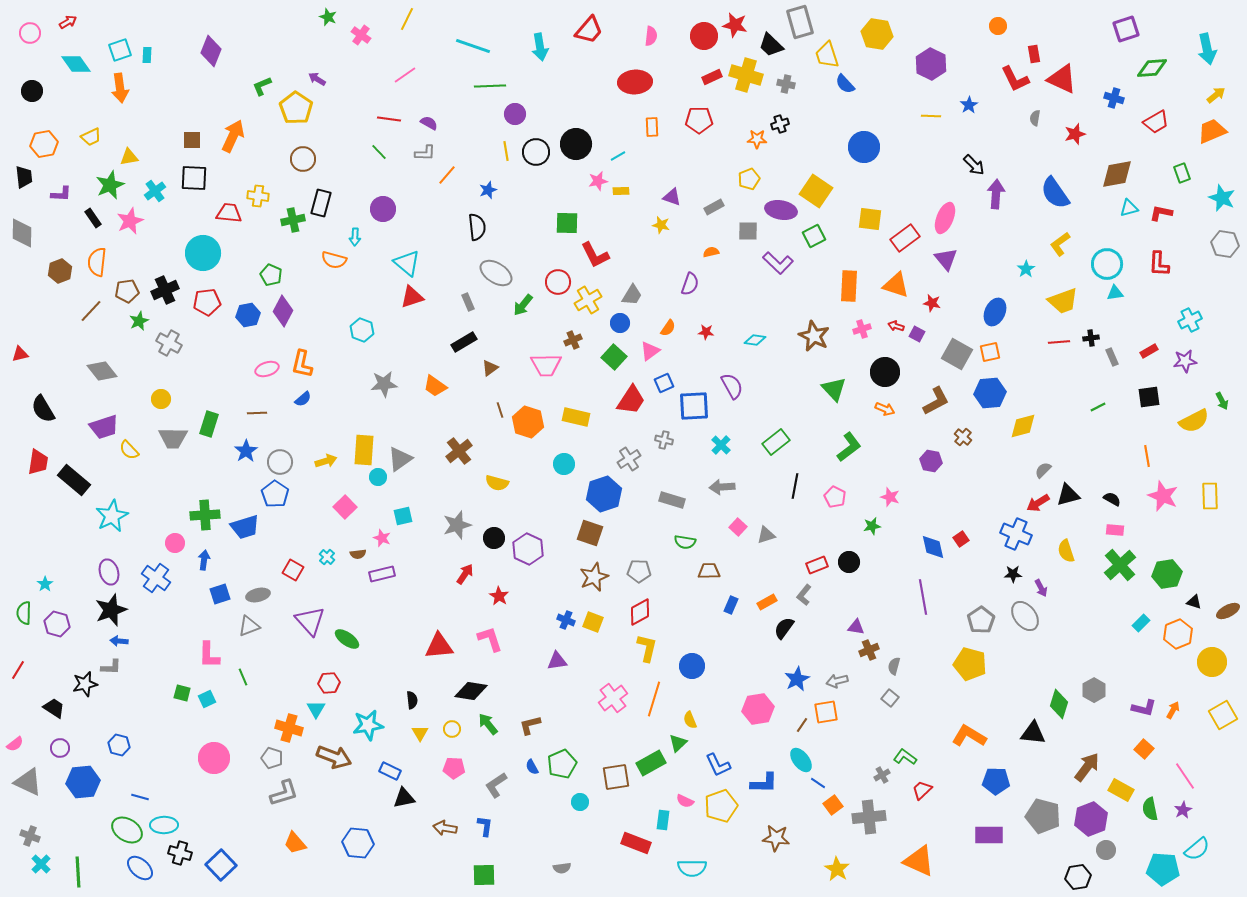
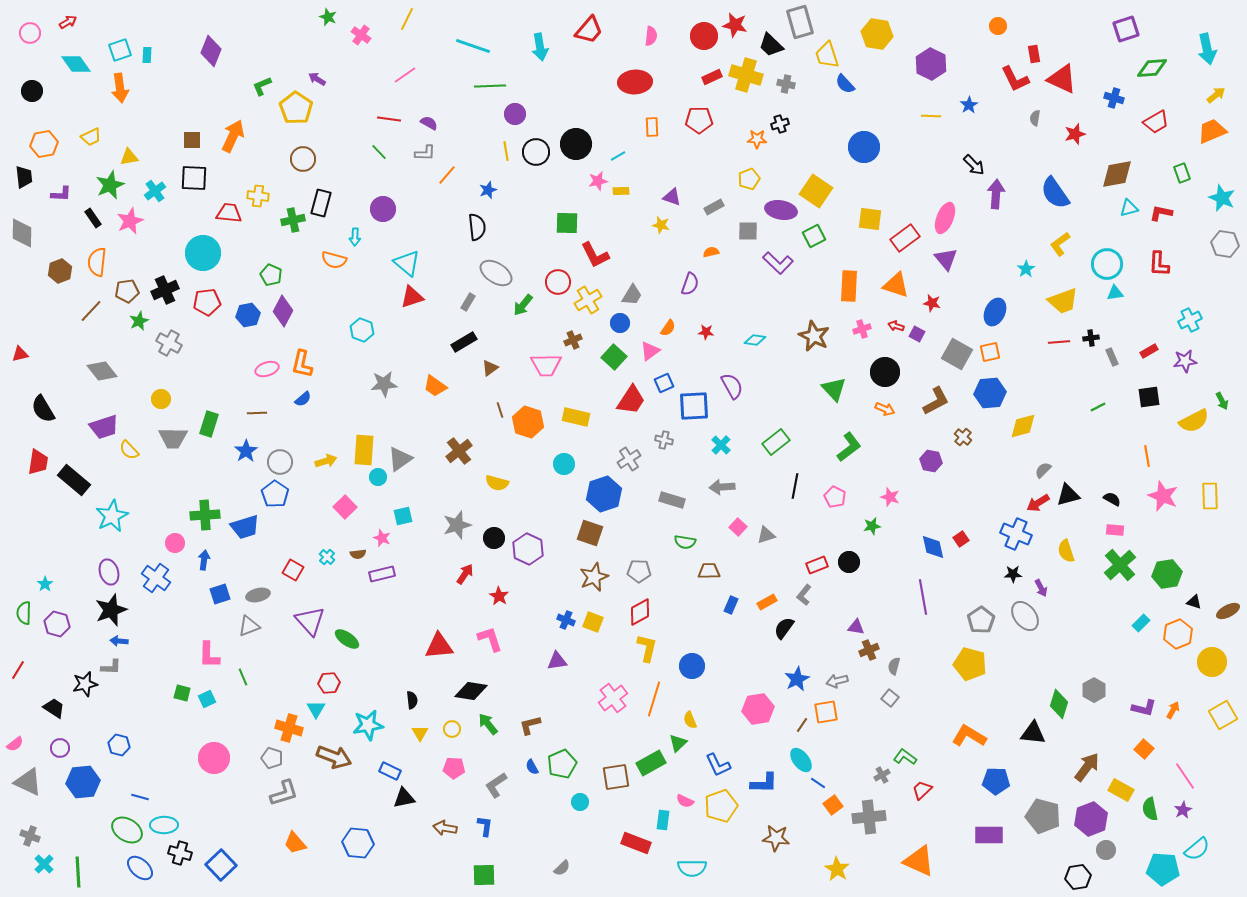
gray rectangle at (468, 302): rotated 54 degrees clockwise
cyan cross at (41, 864): moved 3 px right
gray semicircle at (562, 868): rotated 36 degrees counterclockwise
